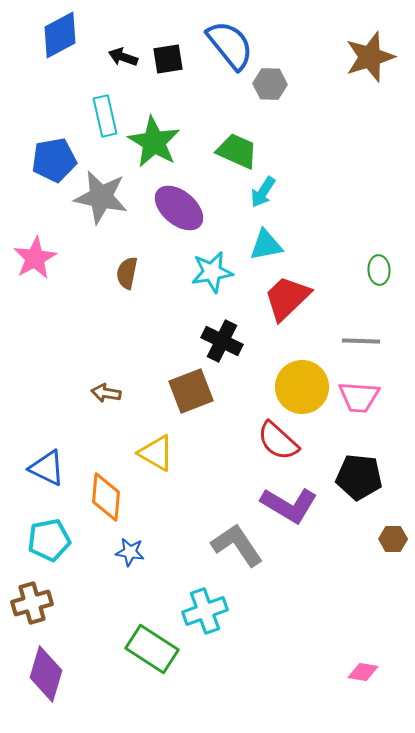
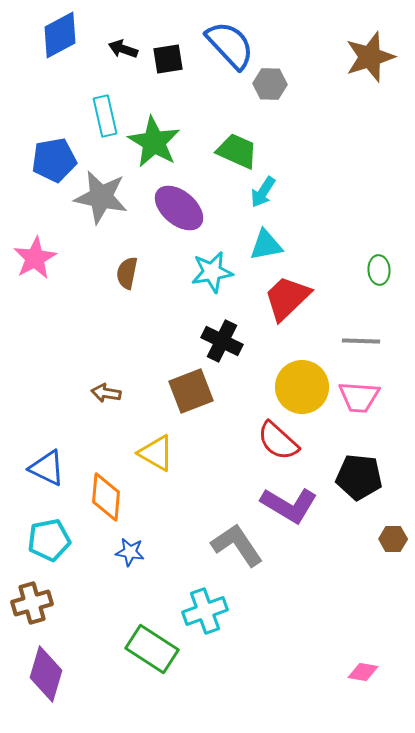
blue semicircle: rotated 4 degrees counterclockwise
black arrow: moved 8 px up
